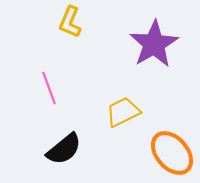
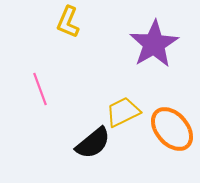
yellow L-shape: moved 2 px left
pink line: moved 9 px left, 1 px down
black semicircle: moved 29 px right, 6 px up
orange ellipse: moved 24 px up
